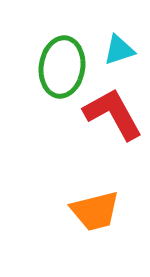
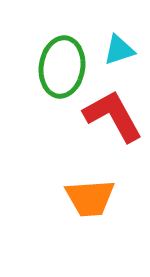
red L-shape: moved 2 px down
orange trapezoid: moved 5 px left, 13 px up; rotated 10 degrees clockwise
